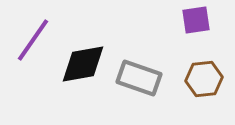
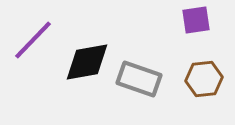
purple line: rotated 9 degrees clockwise
black diamond: moved 4 px right, 2 px up
gray rectangle: moved 1 px down
